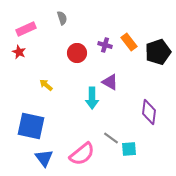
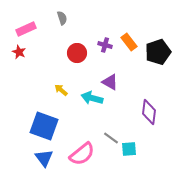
yellow arrow: moved 15 px right, 5 px down
cyan arrow: rotated 105 degrees clockwise
blue square: moved 13 px right; rotated 8 degrees clockwise
